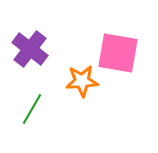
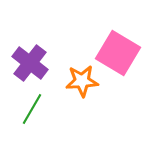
purple cross: moved 14 px down
pink square: rotated 21 degrees clockwise
